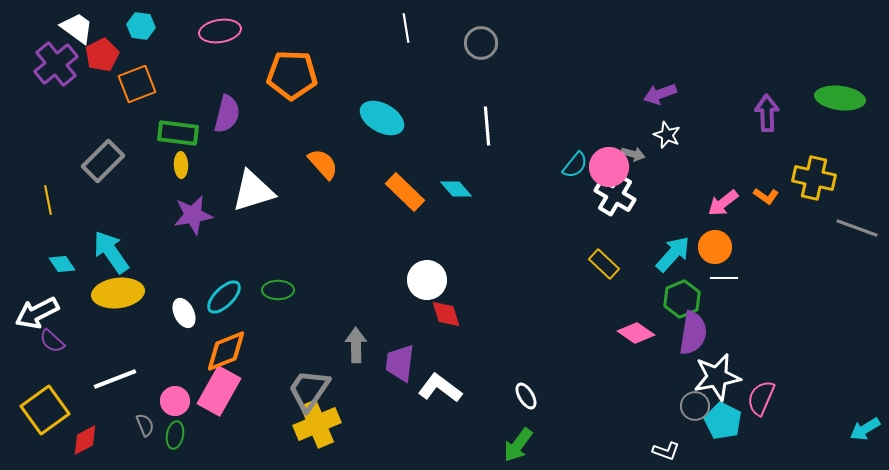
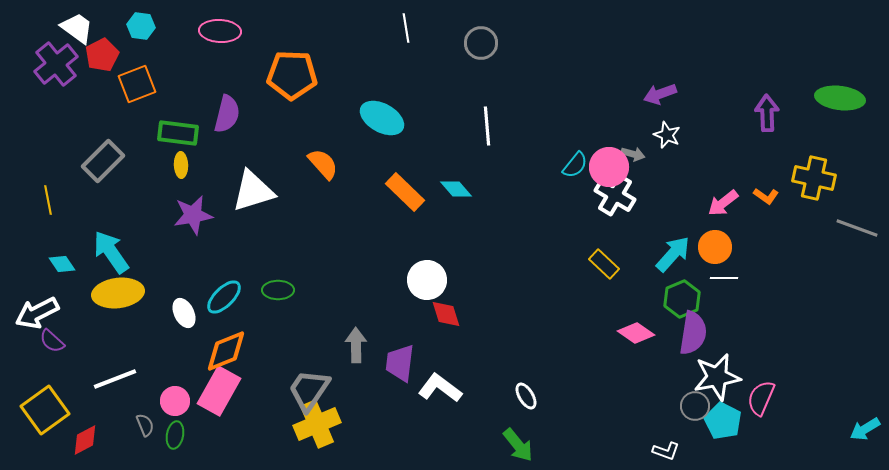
pink ellipse at (220, 31): rotated 12 degrees clockwise
green arrow at (518, 445): rotated 75 degrees counterclockwise
